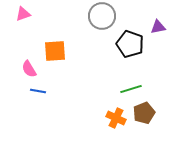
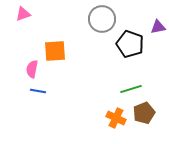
gray circle: moved 3 px down
pink semicircle: moved 3 px right; rotated 42 degrees clockwise
